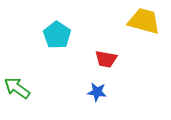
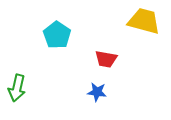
green arrow: rotated 112 degrees counterclockwise
